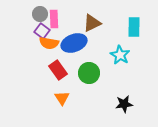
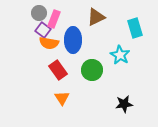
gray circle: moved 1 px left, 1 px up
pink rectangle: rotated 24 degrees clockwise
brown triangle: moved 4 px right, 6 px up
cyan rectangle: moved 1 px right, 1 px down; rotated 18 degrees counterclockwise
purple square: moved 1 px right, 1 px up
blue ellipse: moved 1 px left, 3 px up; rotated 70 degrees counterclockwise
green circle: moved 3 px right, 3 px up
